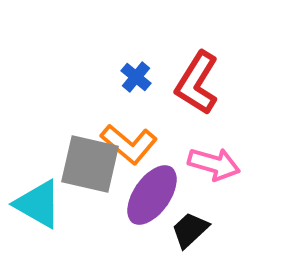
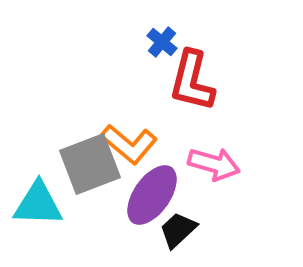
blue cross: moved 26 px right, 35 px up
red L-shape: moved 5 px left, 2 px up; rotated 18 degrees counterclockwise
gray square: rotated 34 degrees counterclockwise
cyan triangle: rotated 28 degrees counterclockwise
black trapezoid: moved 12 px left
